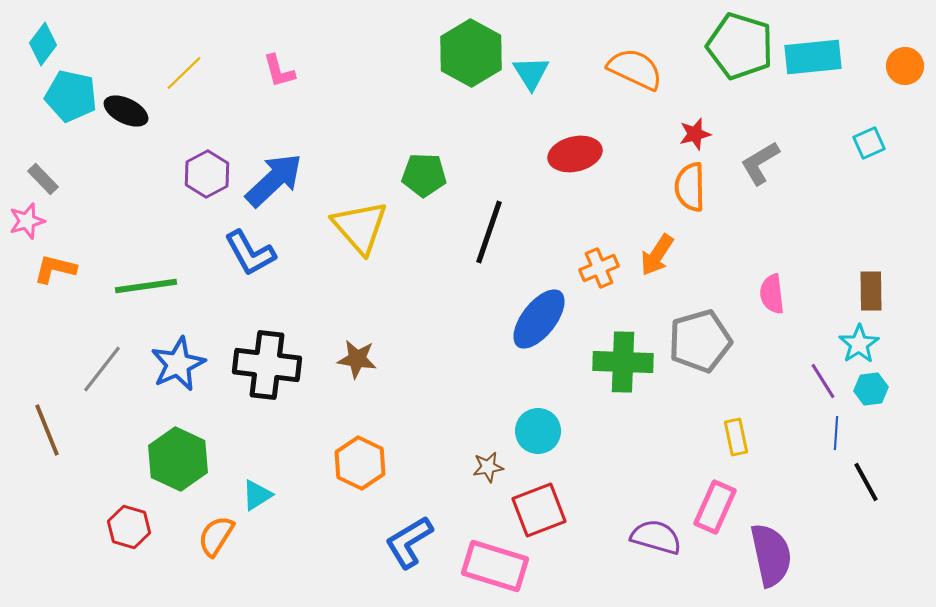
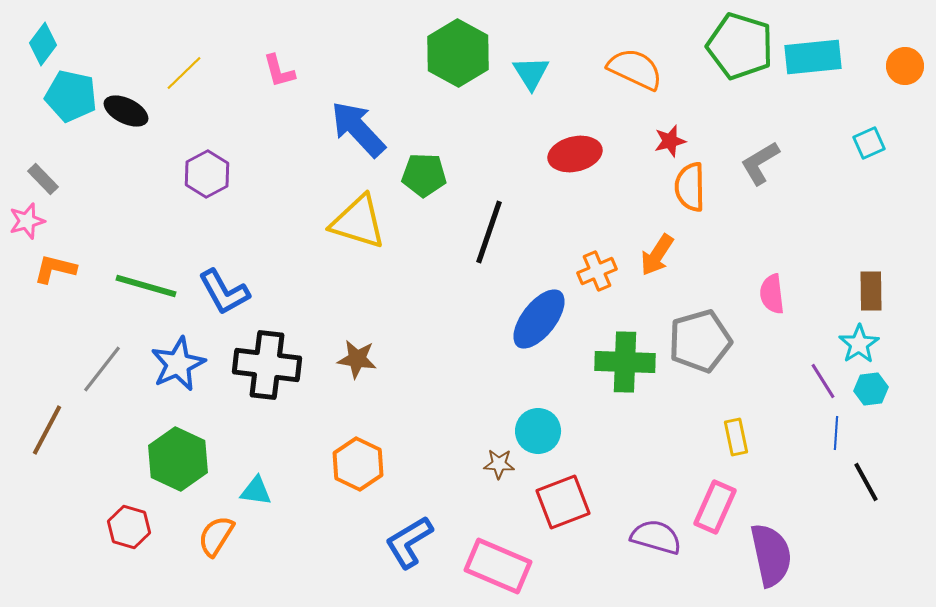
green hexagon at (471, 53): moved 13 px left
red star at (695, 134): moved 25 px left, 7 px down
blue arrow at (274, 180): moved 84 px right, 51 px up; rotated 90 degrees counterclockwise
yellow triangle at (360, 227): moved 2 px left, 5 px up; rotated 32 degrees counterclockwise
blue L-shape at (250, 253): moved 26 px left, 39 px down
orange cross at (599, 268): moved 2 px left, 3 px down
green line at (146, 286): rotated 24 degrees clockwise
green cross at (623, 362): moved 2 px right
brown line at (47, 430): rotated 50 degrees clockwise
orange hexagon at (360, 463): moved 2 px left, 1 px down
brown star at (488, 467): moved 11 px right, 3 px up; rotated 12 degrees clockwise
cyan triangle at (257, 495): moved 1 px left, 4 px up; rotated 40 degrees clockwise
red square at (539, 510): moved 24 px right, 8 px up
pink rectangle at (495, 566): moved 3 px right; rotated 6 degrees clockwise
